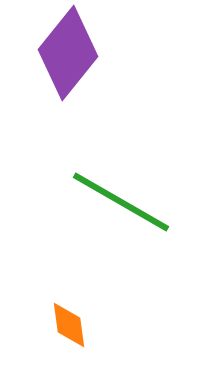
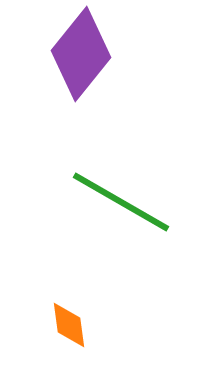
purple diamond: moved 13 px right, 1 px down
